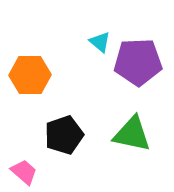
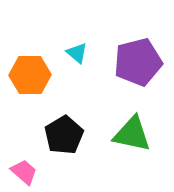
cyan triangle: moved 23 px left, 11 px down
purple pentagon: rotated 12 degrees counterclockwise
black pentagon: rotated 12 degrees counterclockwise
